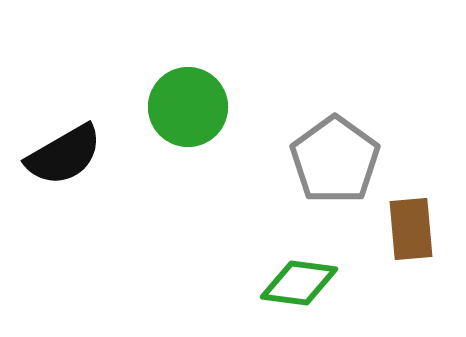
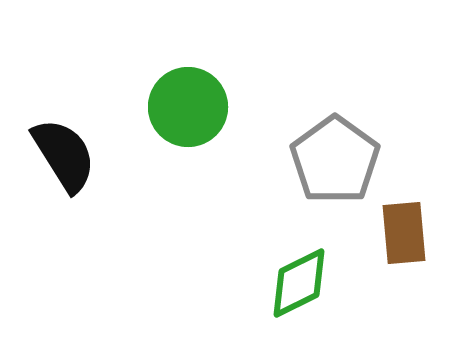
black semicircle: rotated 92 degrees counterclockwise
brown rectangle: moved 7 px left, 4 px down
green diamond: rotated 34 degrees counterclockwise
